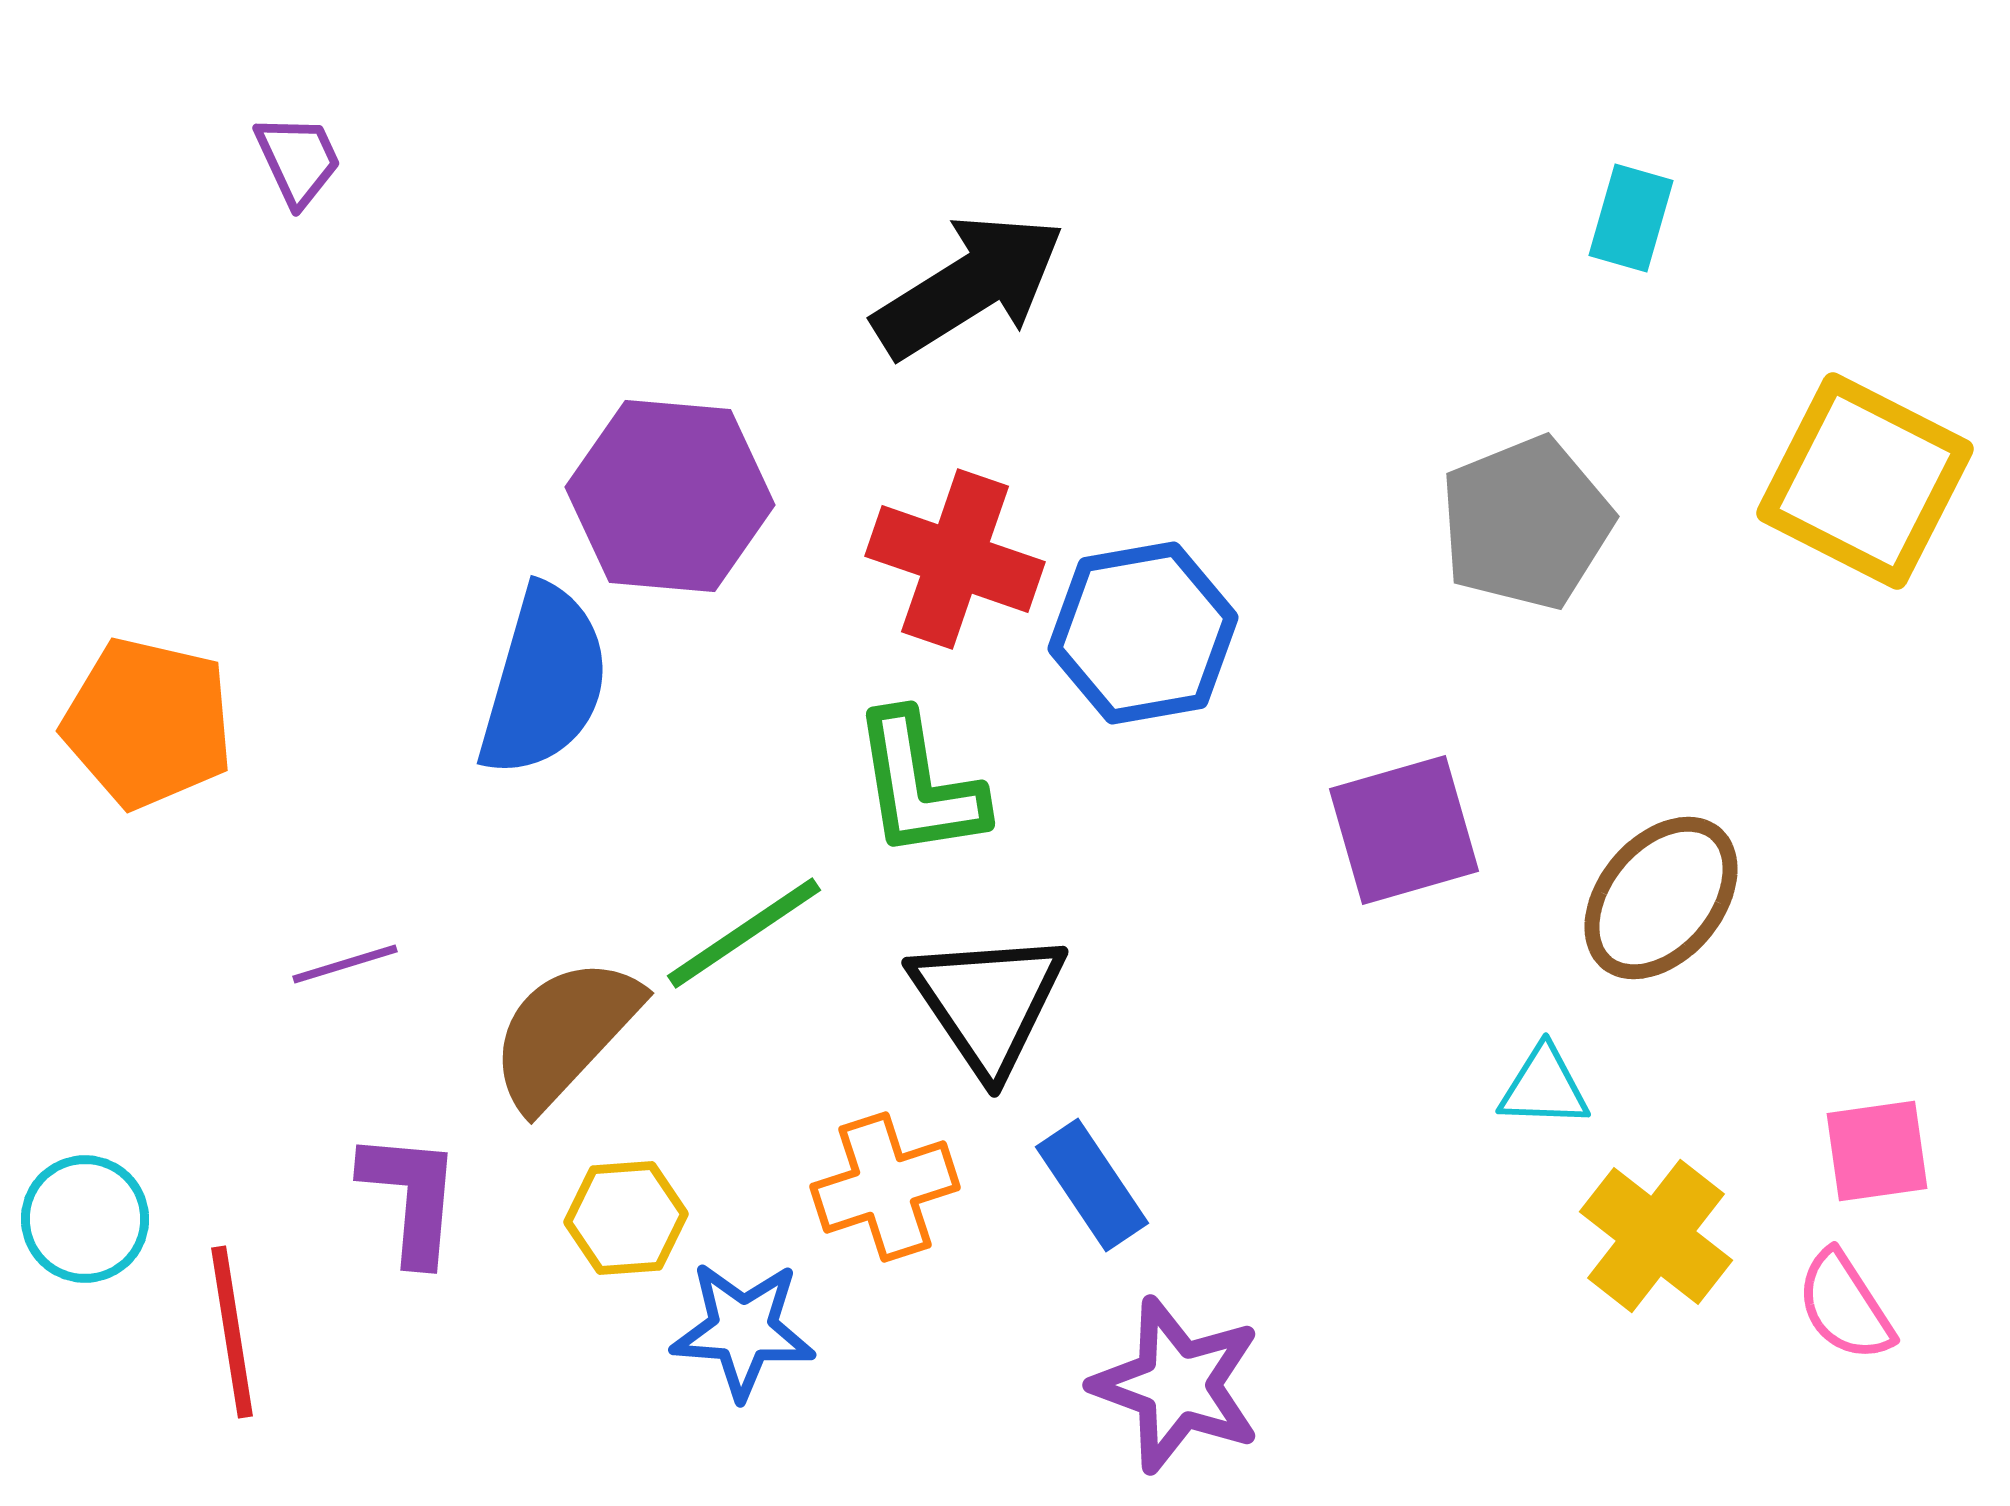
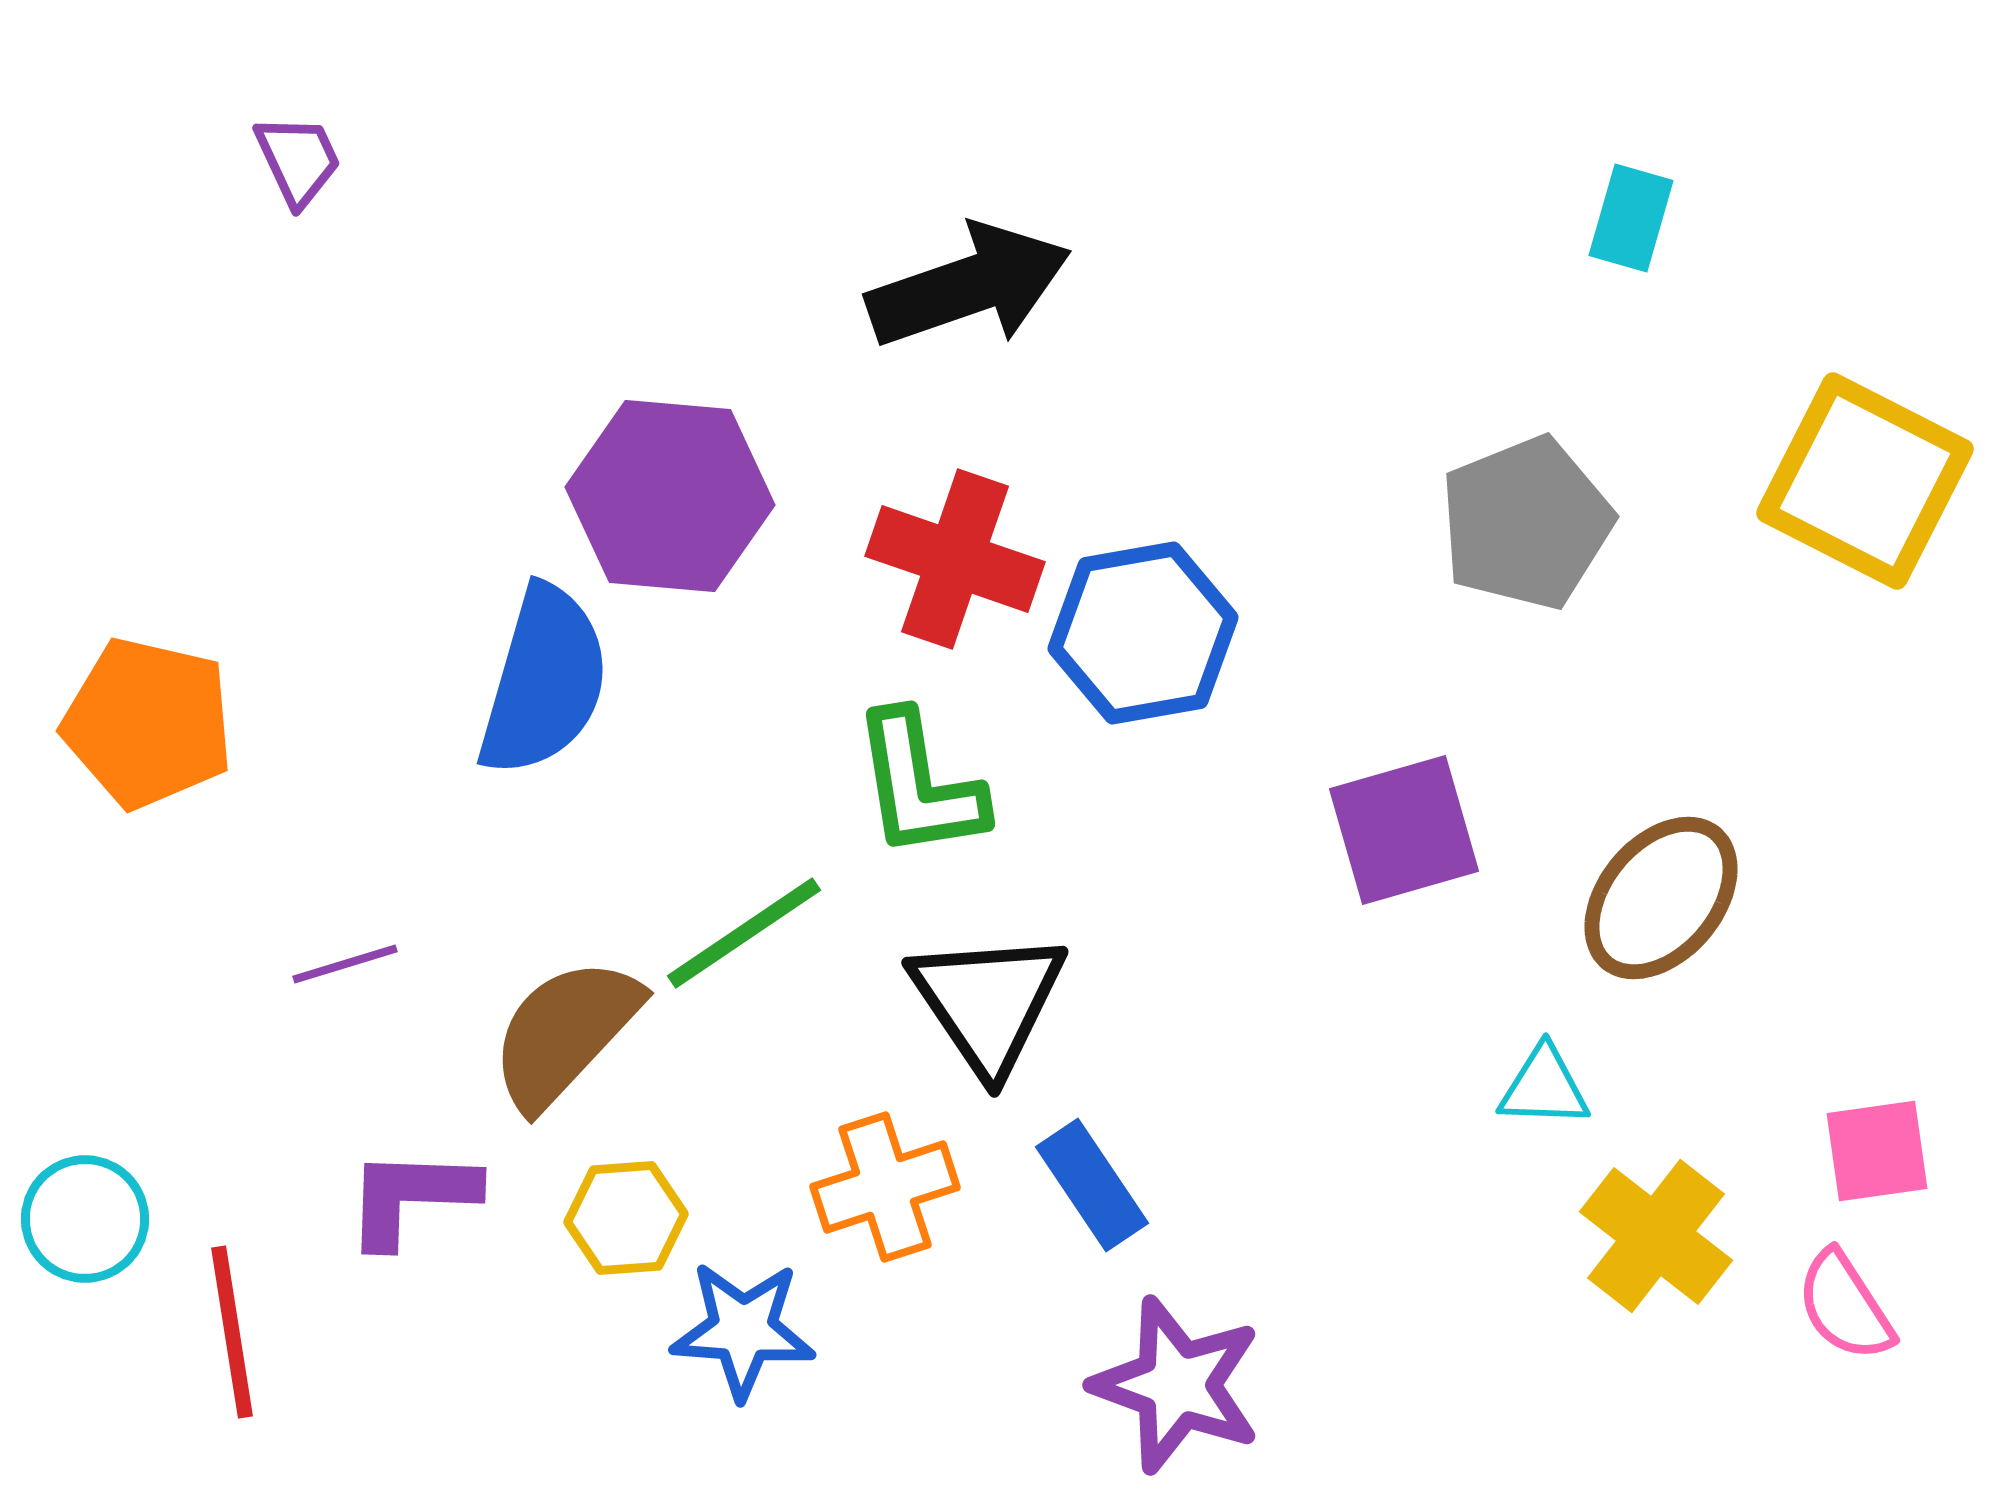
black arrow: rotated 13 degrees clockwise
purple L-shape: rotated 93 degrees counterclockwise
